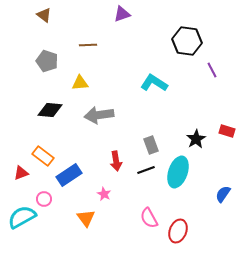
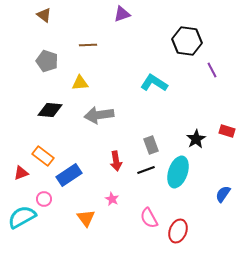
pink star: moved 8 px right, 5 px down
